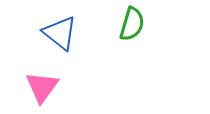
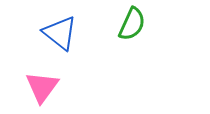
green semicircle: rotated 8 degrees clockwise
